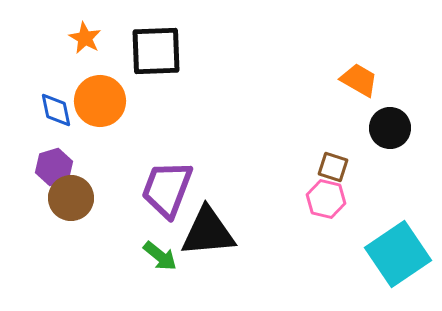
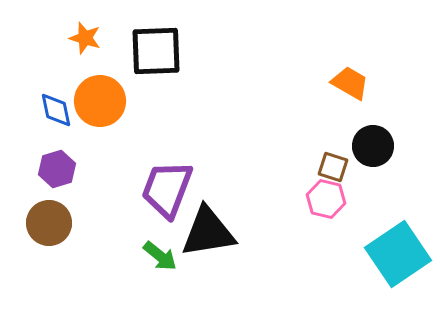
orange star: rotated 12 degrees counterclockwise
orange trapezoid: moved 9 px left, 3 px down
black circle: moved 17 px left, 18 px down
purple hexagon: moved 3 px right, 2 px down
brown circle: moved 22 px left, 25 px down
black triangle: rotated 4 degrees counterclockwise
